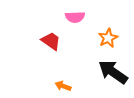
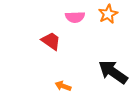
orange star: moved 24 px up
